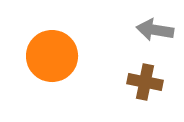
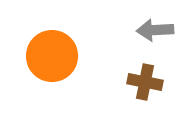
gray arrow: rotated 12 degrees counterclockwise
